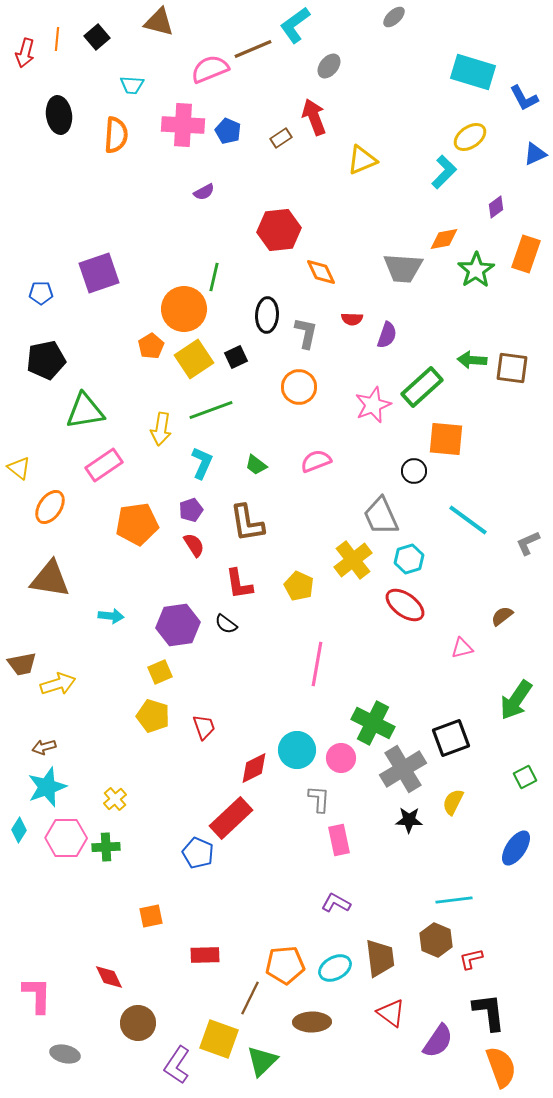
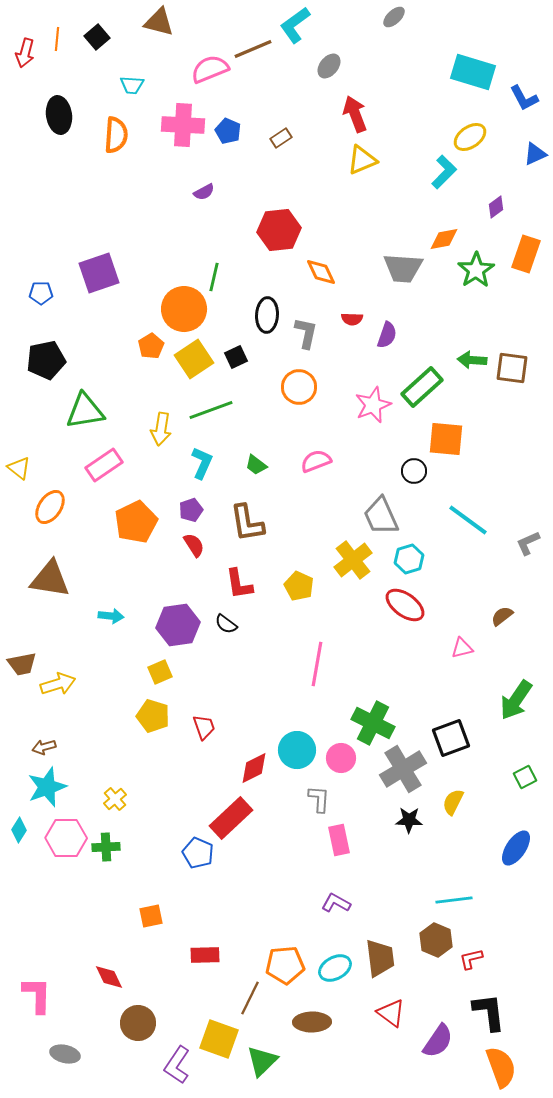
red arrow at (314, 117): moved 41 px right, 3 px up
orange pentagon at (137, 524): moved 1 px left, 2 px up; rotated 18 degrees counterclockwise
